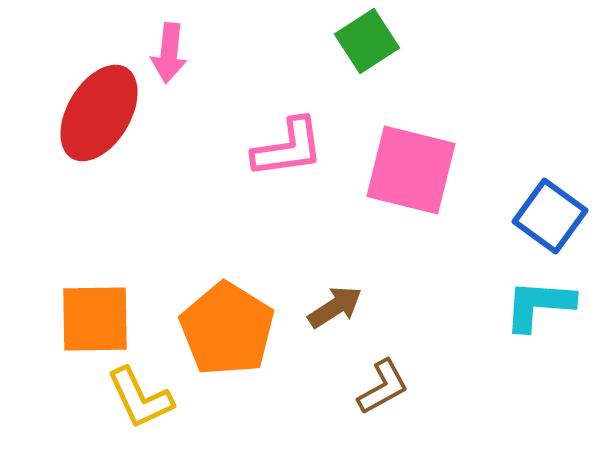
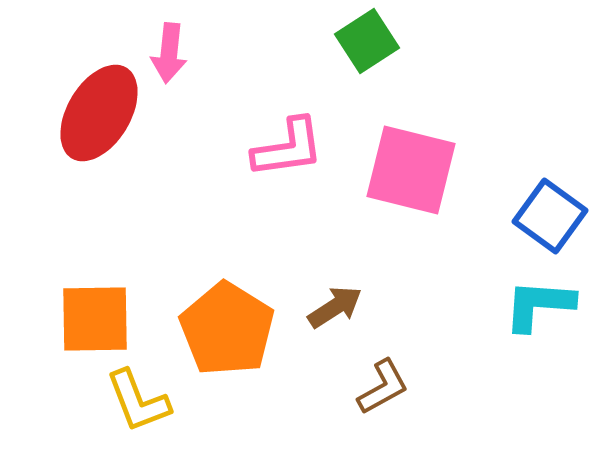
yellow L-shape: moved 2 px left, 3 px down; rotated 4 degrees clockwise
